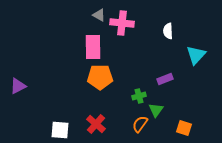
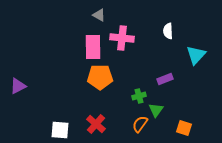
pink cross: moved 15 px down
